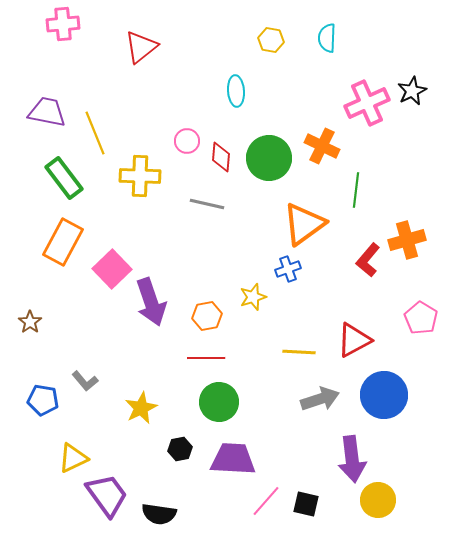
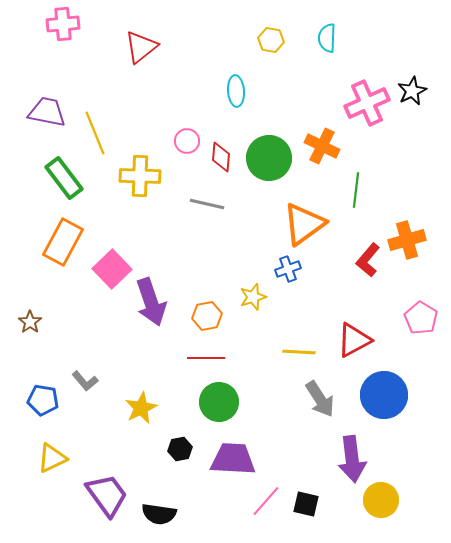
gray arrow at (320, 399): rotated 75 degrees clockwise
yellow triangle at (73, 458): moved 21 px left
yellow circle at (378, 500): moved 3 px right
